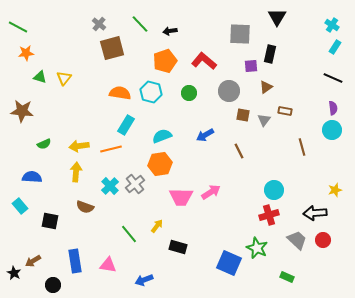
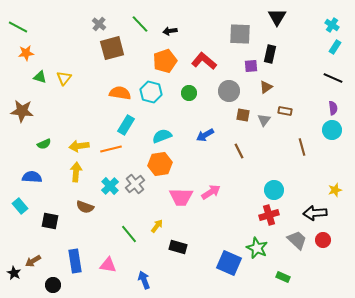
green rectangle at (287, 277): moved 4 px left
blue arrow at (144, 280): rotated 90 degrees clockwise
